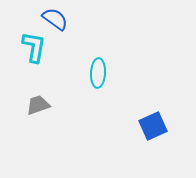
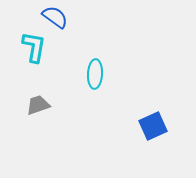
blue semicircle: moved 2 px up
cyan ellipse: moved 3 px left, 1 px down
